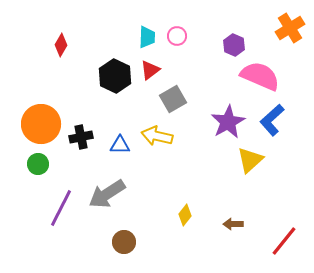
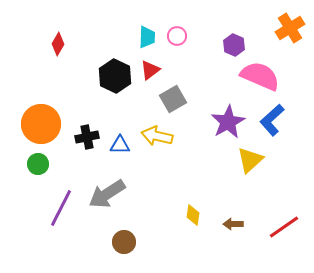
red diamond: moved 3 px left, 1 px up
black cross: moved 6 px right
yellow diamond: moved 8 px right; rotated 30 degrees counterclockwise
red line: moved 14 px up; rotated 16 degrees clockwise
